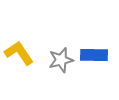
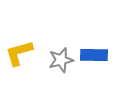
yellow L-shape: rotated 72 degrees counterclockwise
